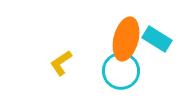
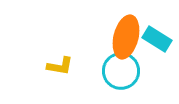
orange ellipse: moved 2 px up
yellow L-shape: moved 1 px left, 3 px down; rotated 136 degrees counterclockwise
